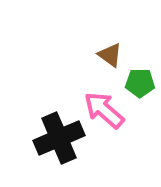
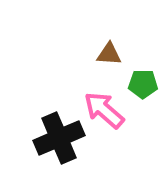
brown triangle: moved 1 px left, 1 px up; rotated 32 degrees counterclockwise
green pentagon: moved 3 px right, 1 px down
